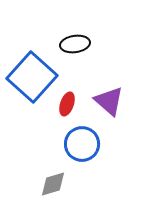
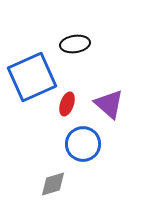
blue square: rotated 24 degrees clockwise
purple triangle: moved 3 px down
blue circle: moved 1 px right
